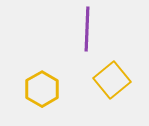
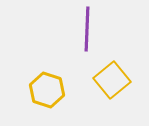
yellow hexagon: moved 5 px right, 1 px down; rotated 12 degrees counterclockwise
